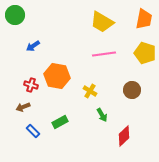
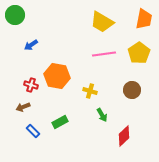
blue arrow: moved 2 px left, 1 px up
yellow pentagon: moved 6 px left; rotated 20 degrees clockwise
yellow cross: rotated 16 degrees counterclockwise
